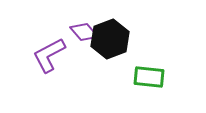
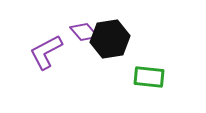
black hexagon: rotated 12 degrees clockwise
purple L-shape: moved 3 px left, 3 px up
